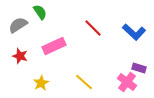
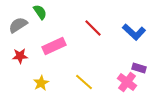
red star: rotated 21 degrees counterclockwise
